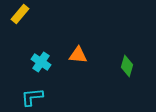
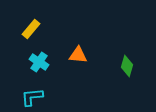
yellow rectangle: moved 11 px right, 15 px down
cyan cross: moved 2 px left
